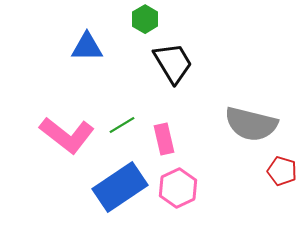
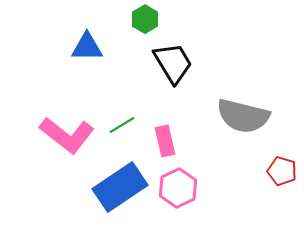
gray semicircle: moved 8 px left, 8 px up
pink rectangle: moved 1 px right, 2 px down
